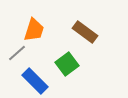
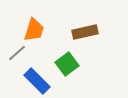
brown rectangle: rotated 50 degrees counterclockwise
blue rectangle: moved 2 px right
